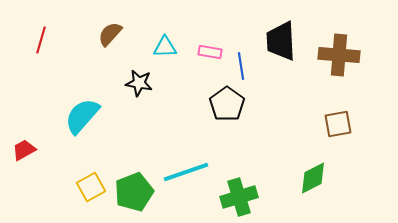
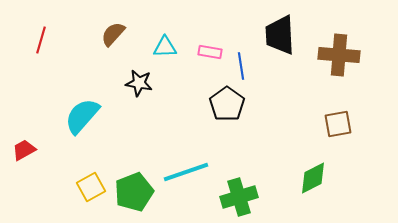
brown semicircle: moved 3 px right
black trapezoid: moved 1 px left, 6 px up
